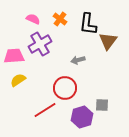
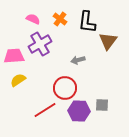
black L-shape: moved 1 px left, 2 px up
purple hexagon: moved 3 px left, 6 px up; rotated 20 degrees clockwise
